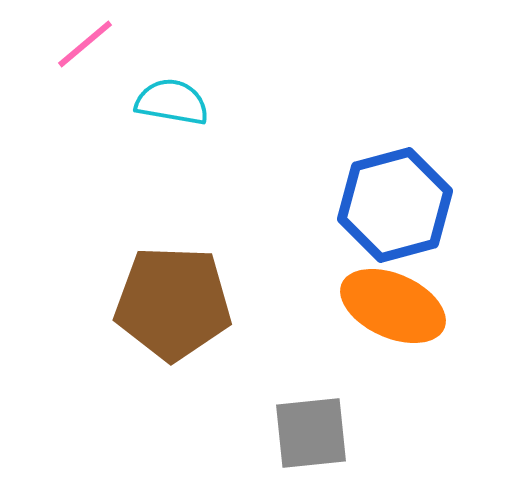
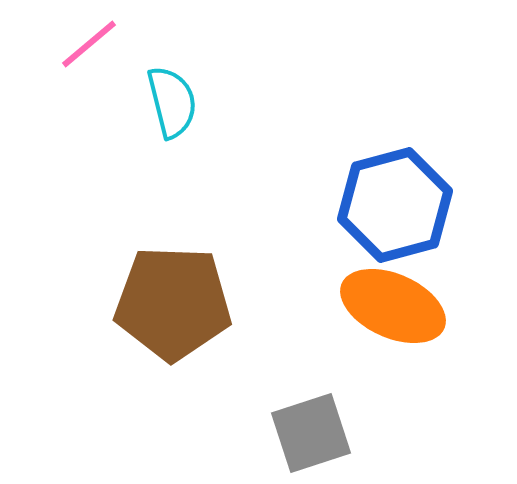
pink line: moved 4 px right
cyan semicircle: rotated 66 degrees clockwise
gray square: rotated 12 degrees counterclockwise
